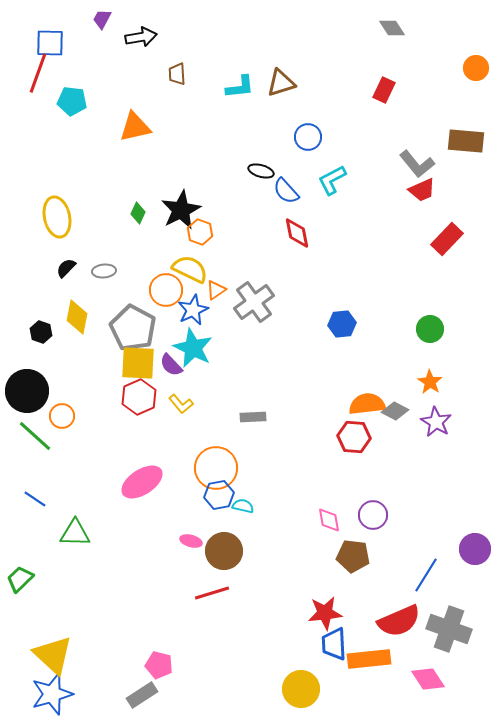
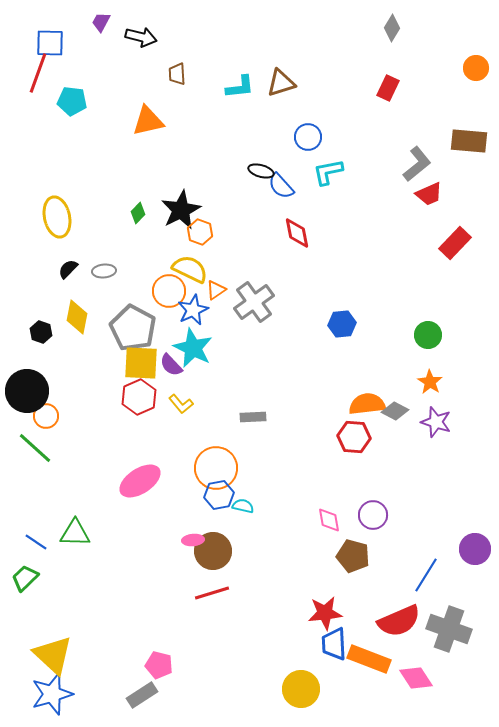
purple trapezoid at (102, 19): moved 1 px left, 3 px down
gray diamond at (392, 28): rotated 64 degrees clockwise
black arrow at (141, 37): rotated 24 degrees clockwise
red rectangle at (384, 90): moved 4 px right, 2 px up
orange triangle at (135, 127): moved 13 px right, 6 px up
brown rectangle at (466, 141): moved 3 px right
gray L-shape at (417, 164): rotated 90 degrees counterclockwise
cyan L-shape at (332, 180): moved 4 px left, 8 px up; rotated 16 degrees clockwise
red trapezoid at (422, 190): moved 7 px right, 4 px down
blue semicircle at (286, 191): moved 5 px left, 5 px up
green diamond at (138, 213): rotated 20 degrees clockwise
red rectangle at (447, 239): moved 8 px right, 4 px down
black semicircle at (66, 268): moved 2 px right, 1 px down
orange circle at (166, 290): moved 3 px right, 1 px down
green circle at (430, 329): moved 2 px left, 6 px down
yellow square at (138, 363): moved 3 px right
orange circle at (62, 416): moved 16 px left
purple star at (436, 422): rotated 12 degrees counterclockwise
green line at (35, 436): moved 12 px down
pink ellipse at (142, 482): moved 2 px left, 1 px up
blue line at (35, 499): moved 1 px right, 43 px down
pink ellipse at (191, 541): moved 2 px right, 1 px up; rotated 20 degrees counterclockwise
brown circle at (224, 551): moved 11 px left
brown pentagon at (353, 556): rotated 8 degrees clockwise
green trapezoid at (20, 579): moved 5 px right, 1 px up
orange rectangle at (369, 659): rotated 27 degrees clockwise
pink diamond at (428, 679): moved 12 px left, 1 px up
